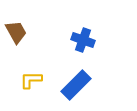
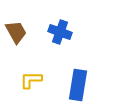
blue cross: moved 23 px left, 8 px up
blue rectangle: moved 2 px right; rotated 36 degrees counterclockwise
